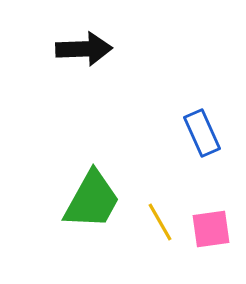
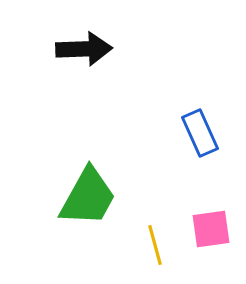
blue rectangle: moved 2 px left
green trapezoid: moved 4 px left, 3 px up
yellow line: moved 5 px left, 23 px down; rotated 15 degrees clockwise
